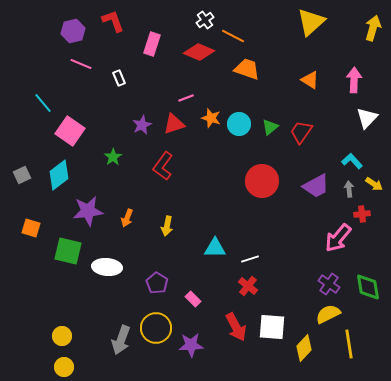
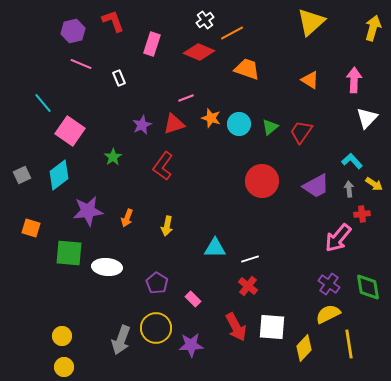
orange line at (233, 36): moved 1 px left, 3 px up; rotated 55 degrees counterclockwise
green square at (68, 251): moved 1 px right, 2 px down; rotated 8 degrees counterclockwise
